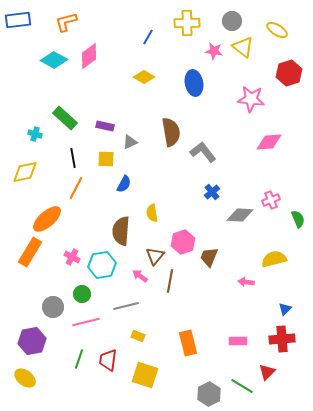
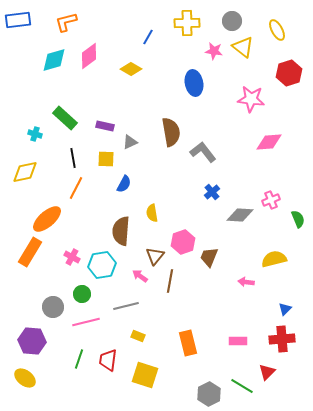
yellow ellipse at (277, 30): rotated 30 degrees clockwise
cyan diamond at (54, 60): rotated 44 degrees counterclockwise
yellow diamond at (144, 77): moved 13 px left, 8 px up
purple hexagon at (32, 341): rotated 16 degrees clockwise
